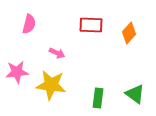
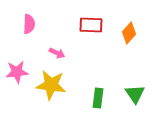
pink semicircle: rotated 12 degrees counterclockwise
green triangle: rotated 20 degrees clockwise
